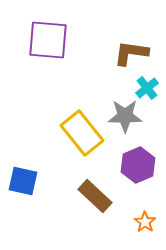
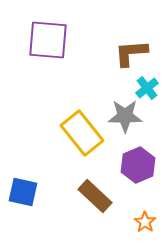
brown L-shape: rotated 12 degrees counterclockwise
blue square: moved 11 px down
